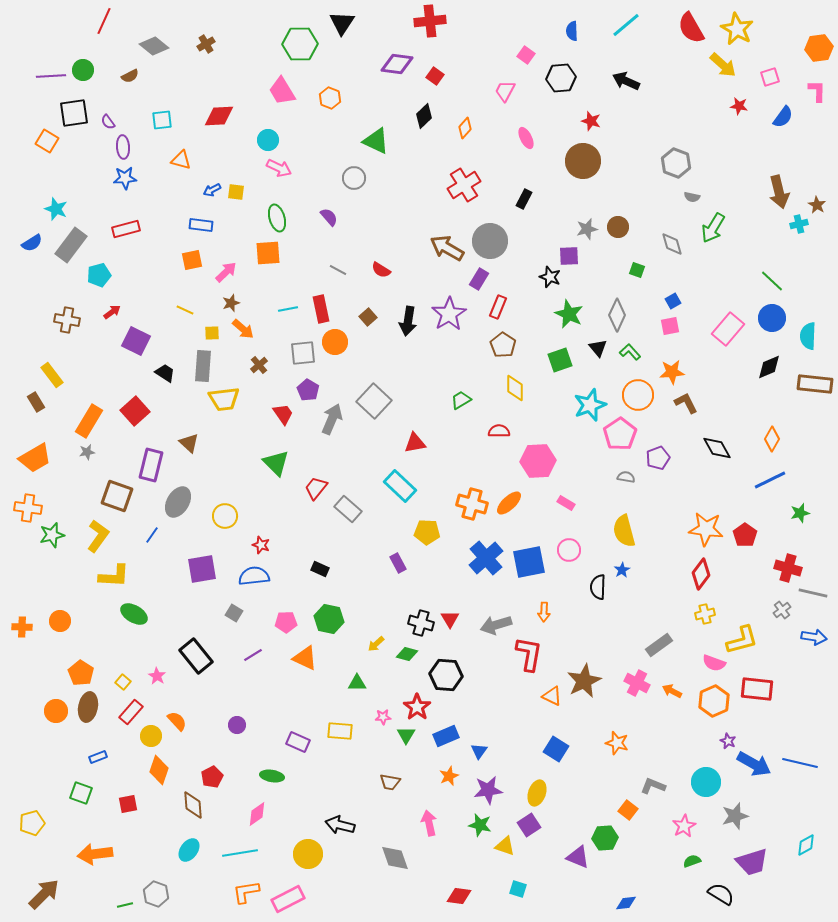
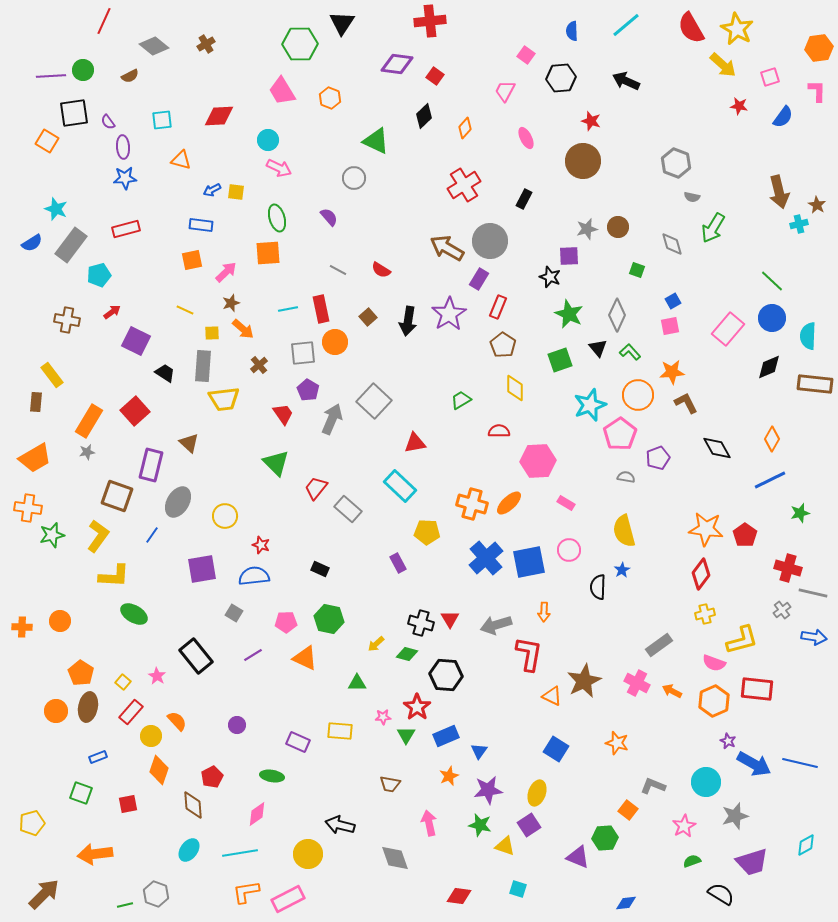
brown rectangle at (36, 402): rotated 36 degrees clockwise
brown trapezoid at (390, 782): moved 2 px down
